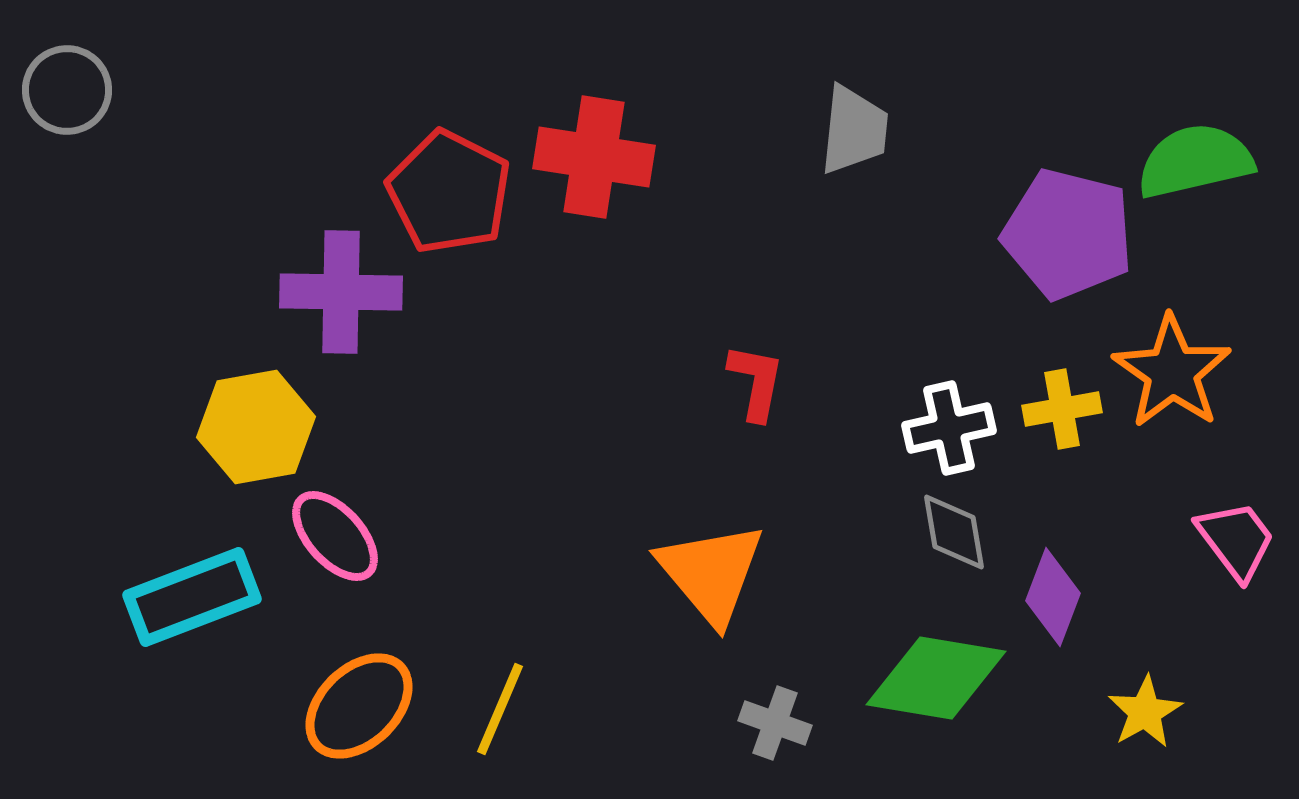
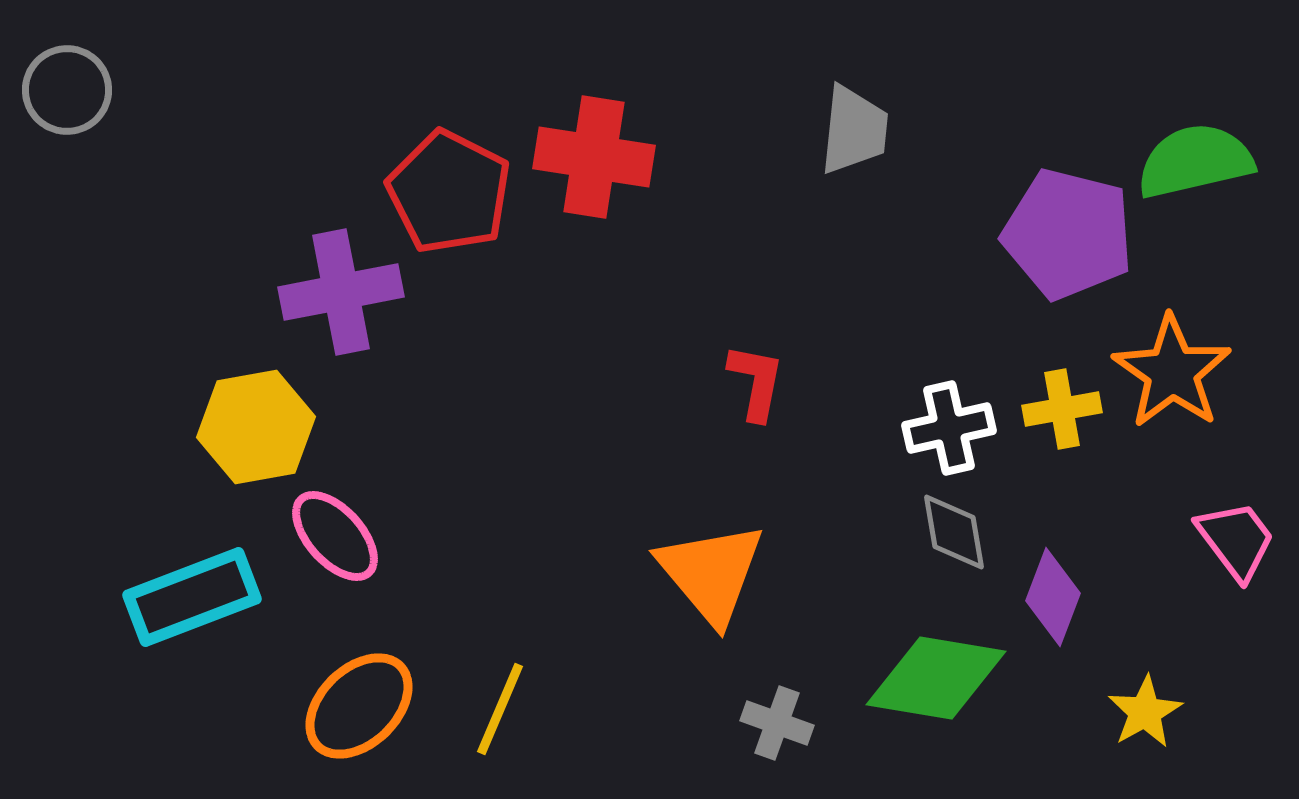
purple cross: rotated 12 degrees counterclockwise
gray cross: moved 2 px right
